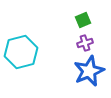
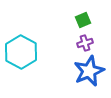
cyan hexagon: rotated 16 degrees counterclockwise
